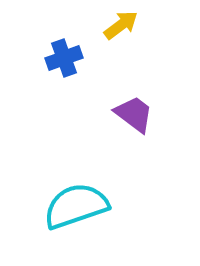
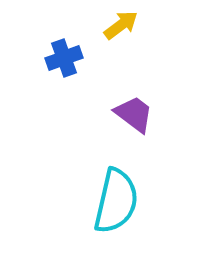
cyan semicircle: moved 40 px right, 5 px up; rotated 122 degrees clockwise
